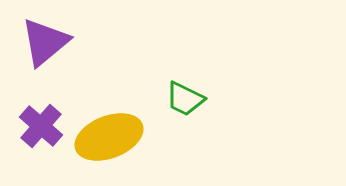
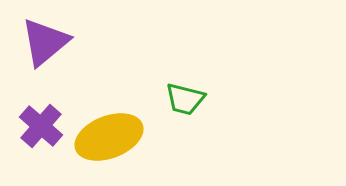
green trapezoid: rotated 12 degrees counterclockwise
